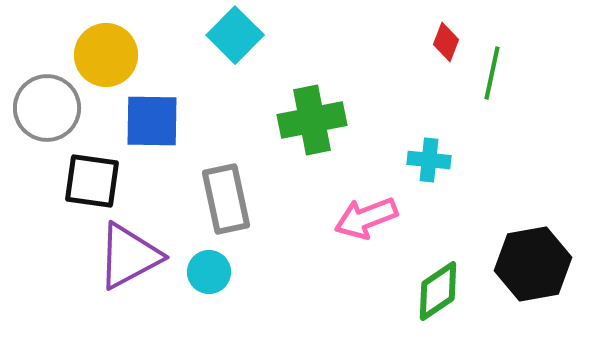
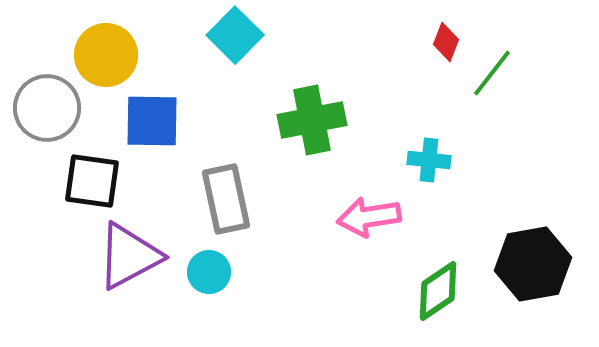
green line: rotated 26 degrees clockwise
pink arrow: moved 3 px right, 1 px up; rotated 12 degrees clockwise
